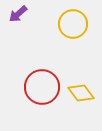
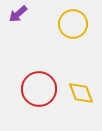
red circle: moved 3 px left, 2 px down
yellow diamond: rotated 16 degrees clockwise
